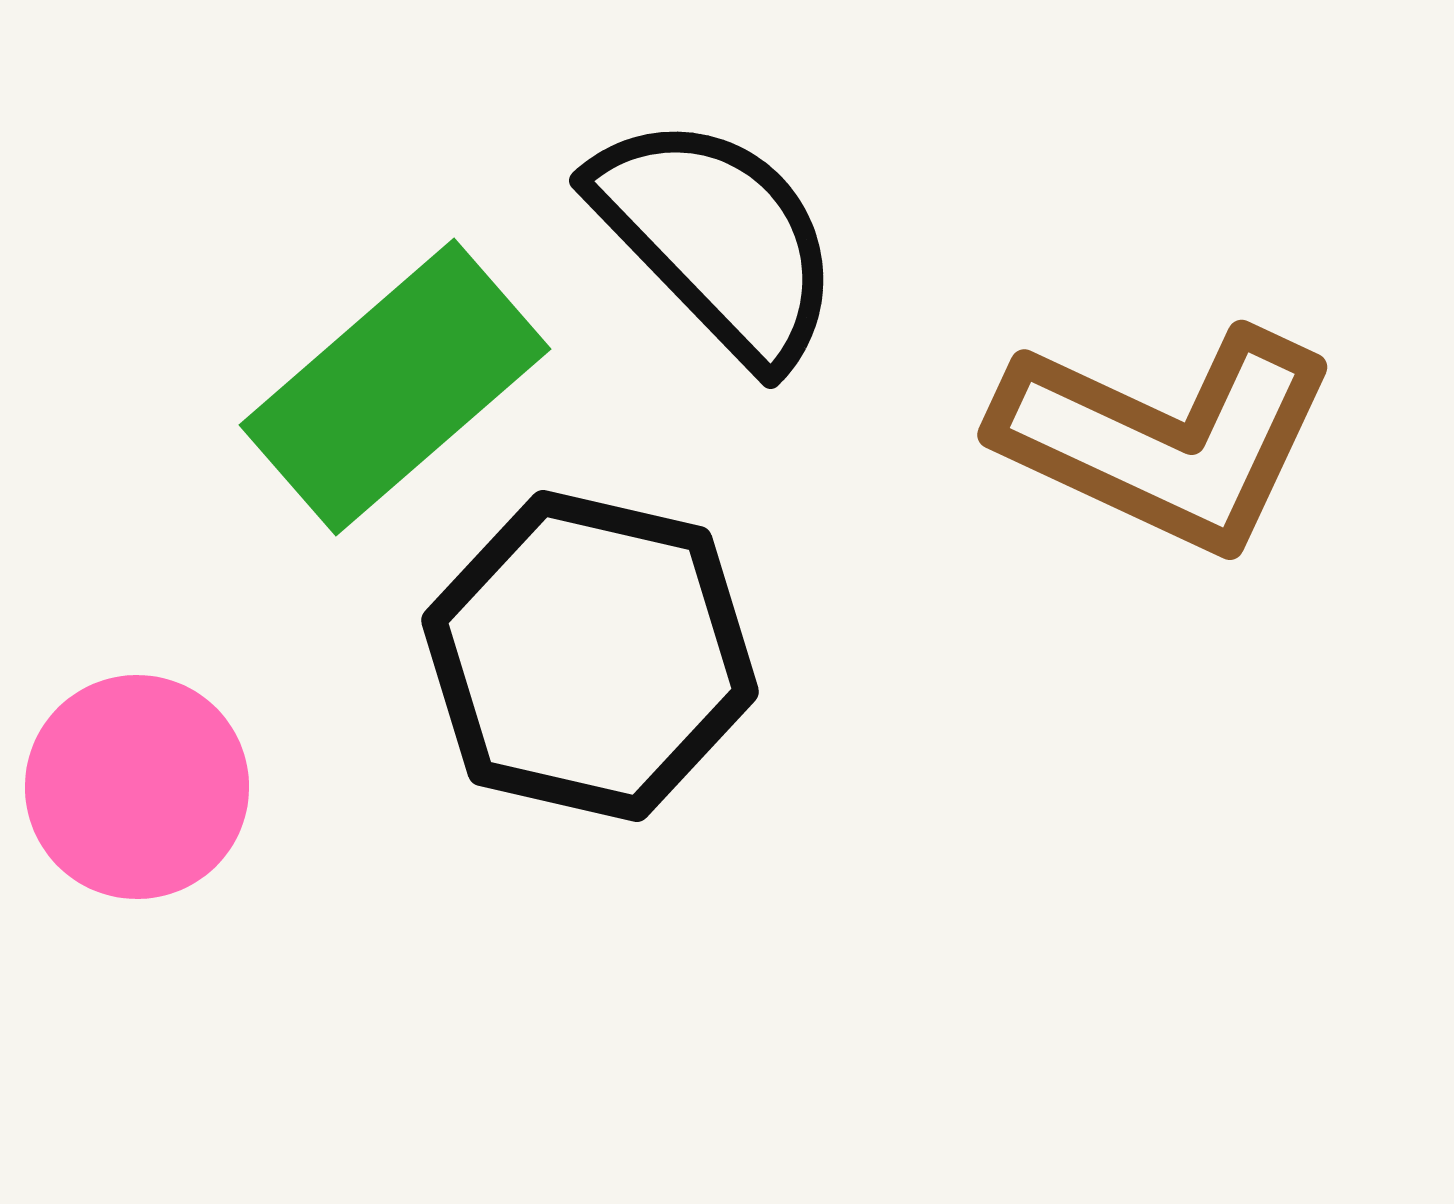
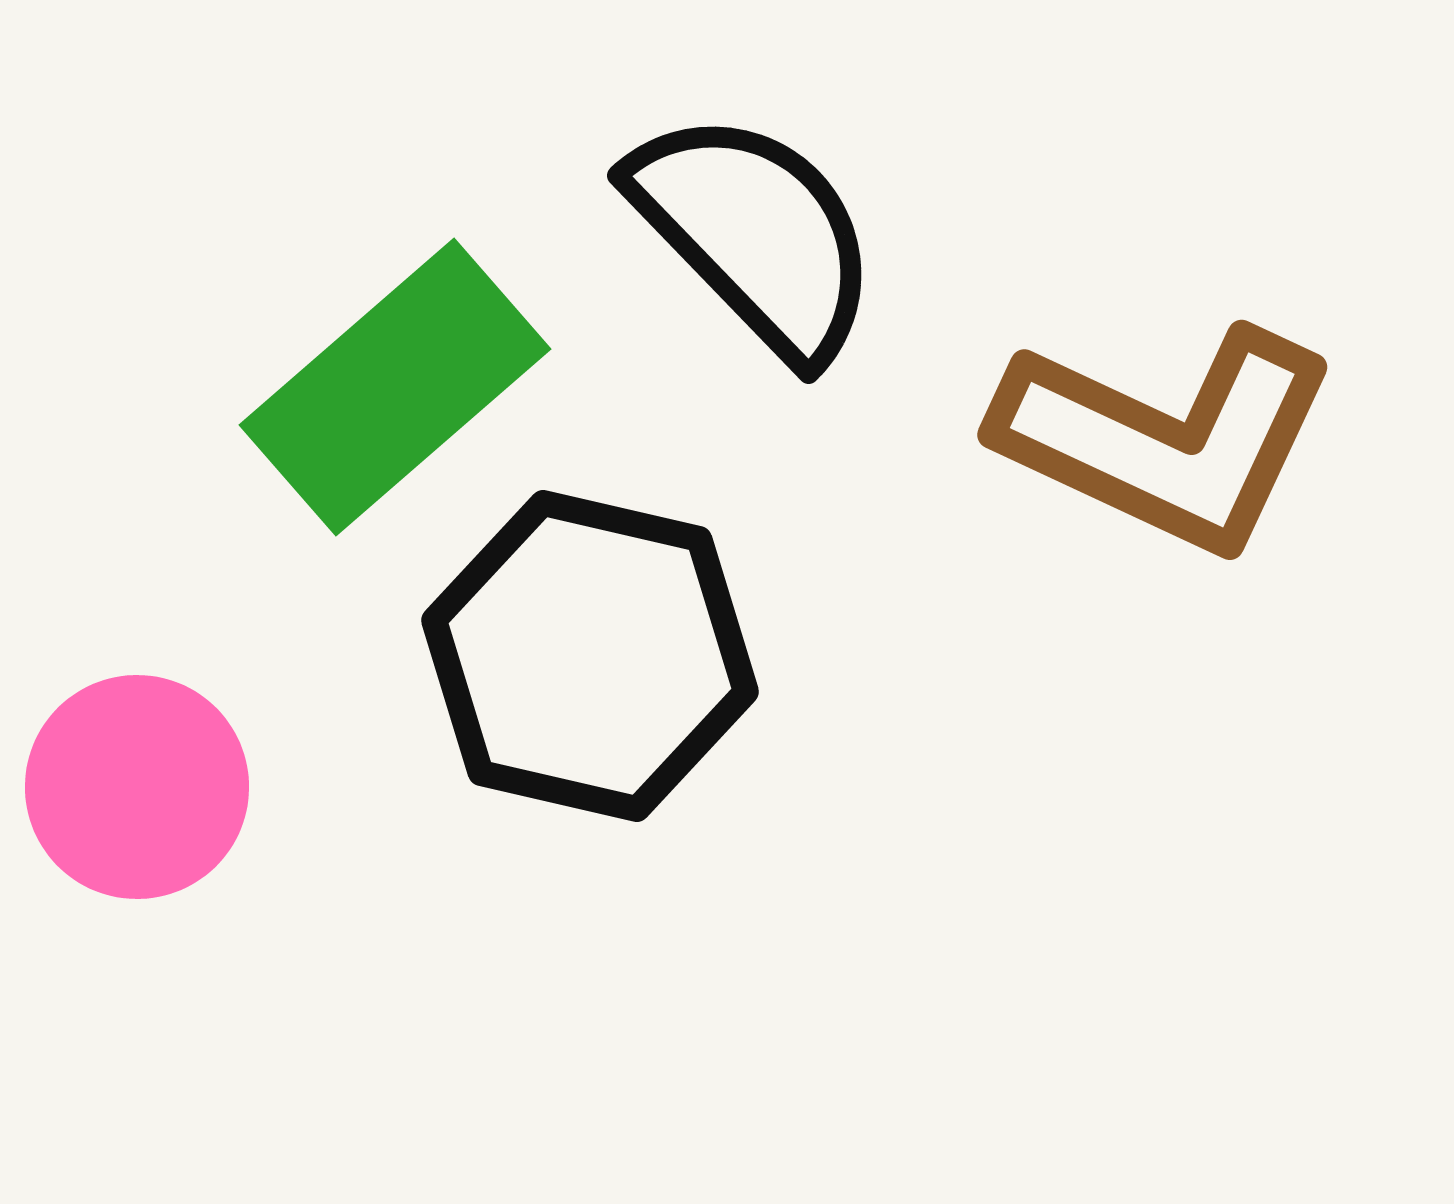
black semicircle: moved 38 px right, 5 px up
